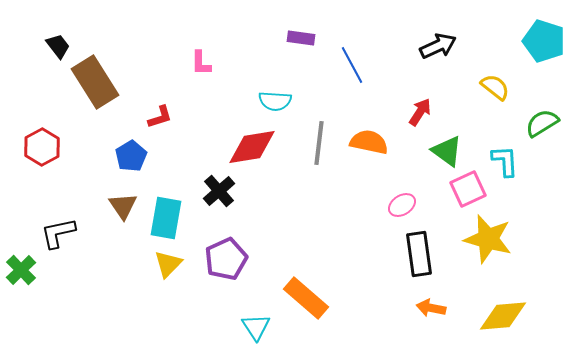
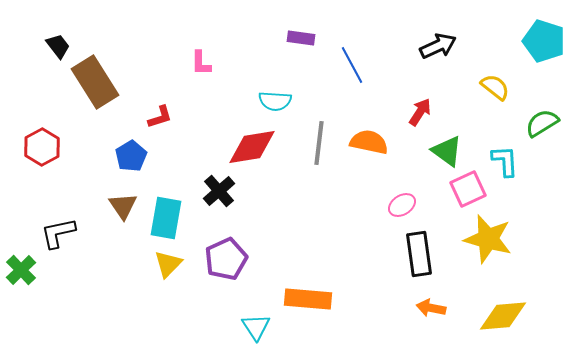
orange rectangle: moved 2 px right, 1 px down; rotated 36 degrees counterclockwise
